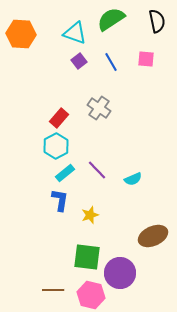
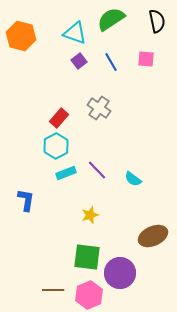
orange hexagon: moved 2 px down; rotated 12 degrees clockwise
cyan rectangle: moved 1 px right; rotated 18 degrees clockwise
cyan semicircle: rotated 60 degrees clockwise
blue L-shape: moved 34 px left
pink hexagon: moved 2 px left; rotated 24 degrees clockwise
